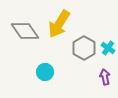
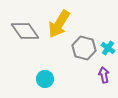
gray hexagon: rotated 15 degrees counterclockwise
cyan circle: moved 7 px down
purple arrow: moved 1 px left, 2 px up
